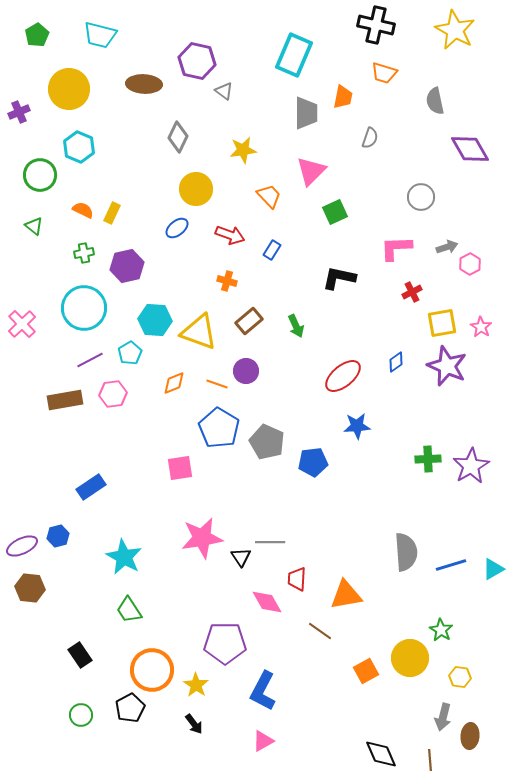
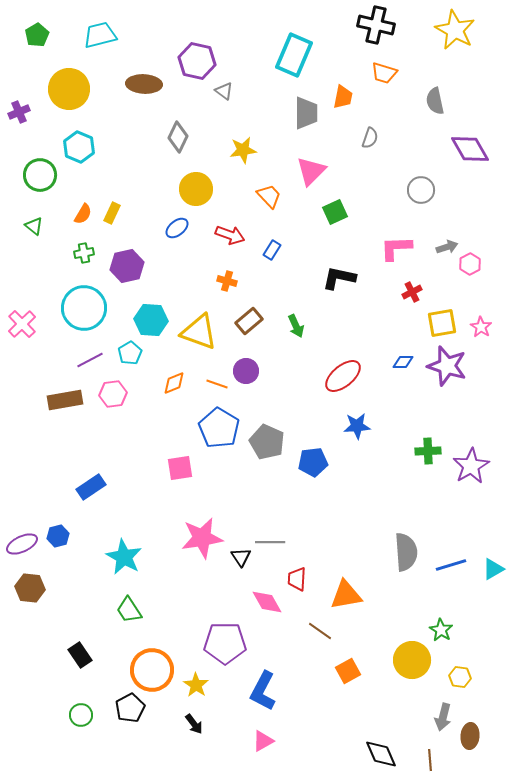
cyan trapezoid at (100, 35): rotated 152 degrees clockwise
gray circle at (421, 197): moved 7 px up
orange semicircle at (83, 210): moved 4 px down; rotated 95 degrees clockwise
cyan hexagon at (155, 320): moved 4 px left
blue diamond at (396, 362): moved 7 px right; rotated 35 degrees clockwise
purple star at (447, 366): rotated 6 degrees counterclockwise
green cross at (428, 459): moved 8 px up
purple ellipse at (22, 546): moved 2 px up
yellow circle at (410, 658): moved 2 px right, 2 px down
orange square at (366, 671): moved 18 px left
